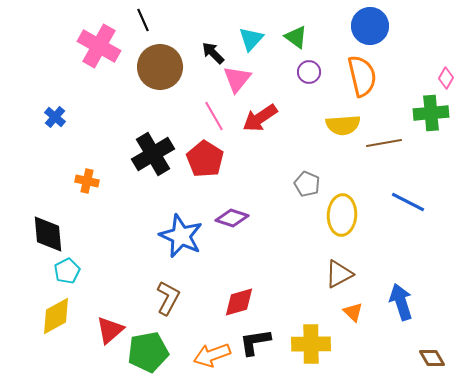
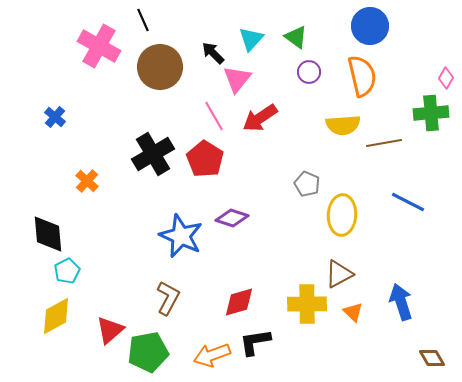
orange cross: rotated 30 degrees clockwise
yellow cross: moved 4 px left, 40 px up
